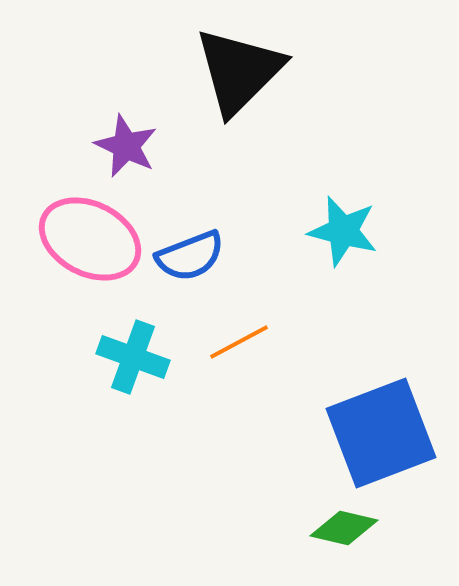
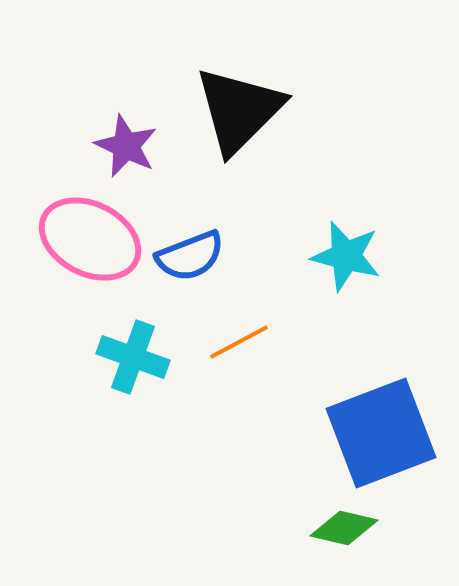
black triangle: moved 39 px down
cyan star: moved 3 px right, 25 px down
